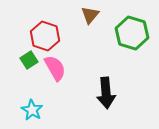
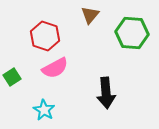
green hexagon: rotated 12 degrees counterclockwise
green square: moved 17 px left, 17 px down
pink semicircle: rotated 92 degrees clockwise
cyan star: moved 12 px right
